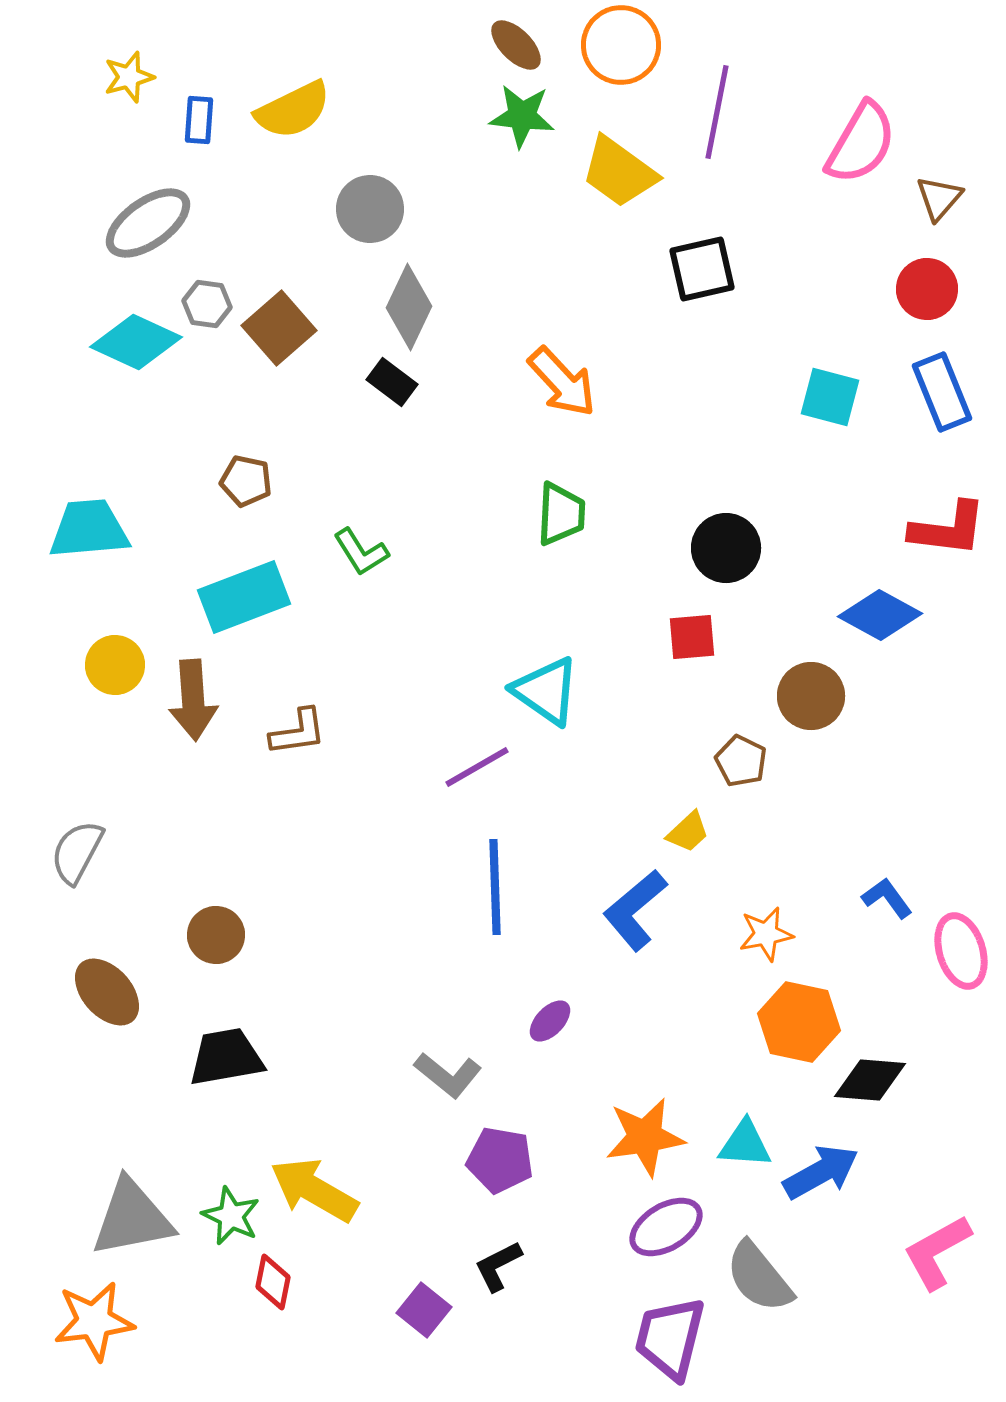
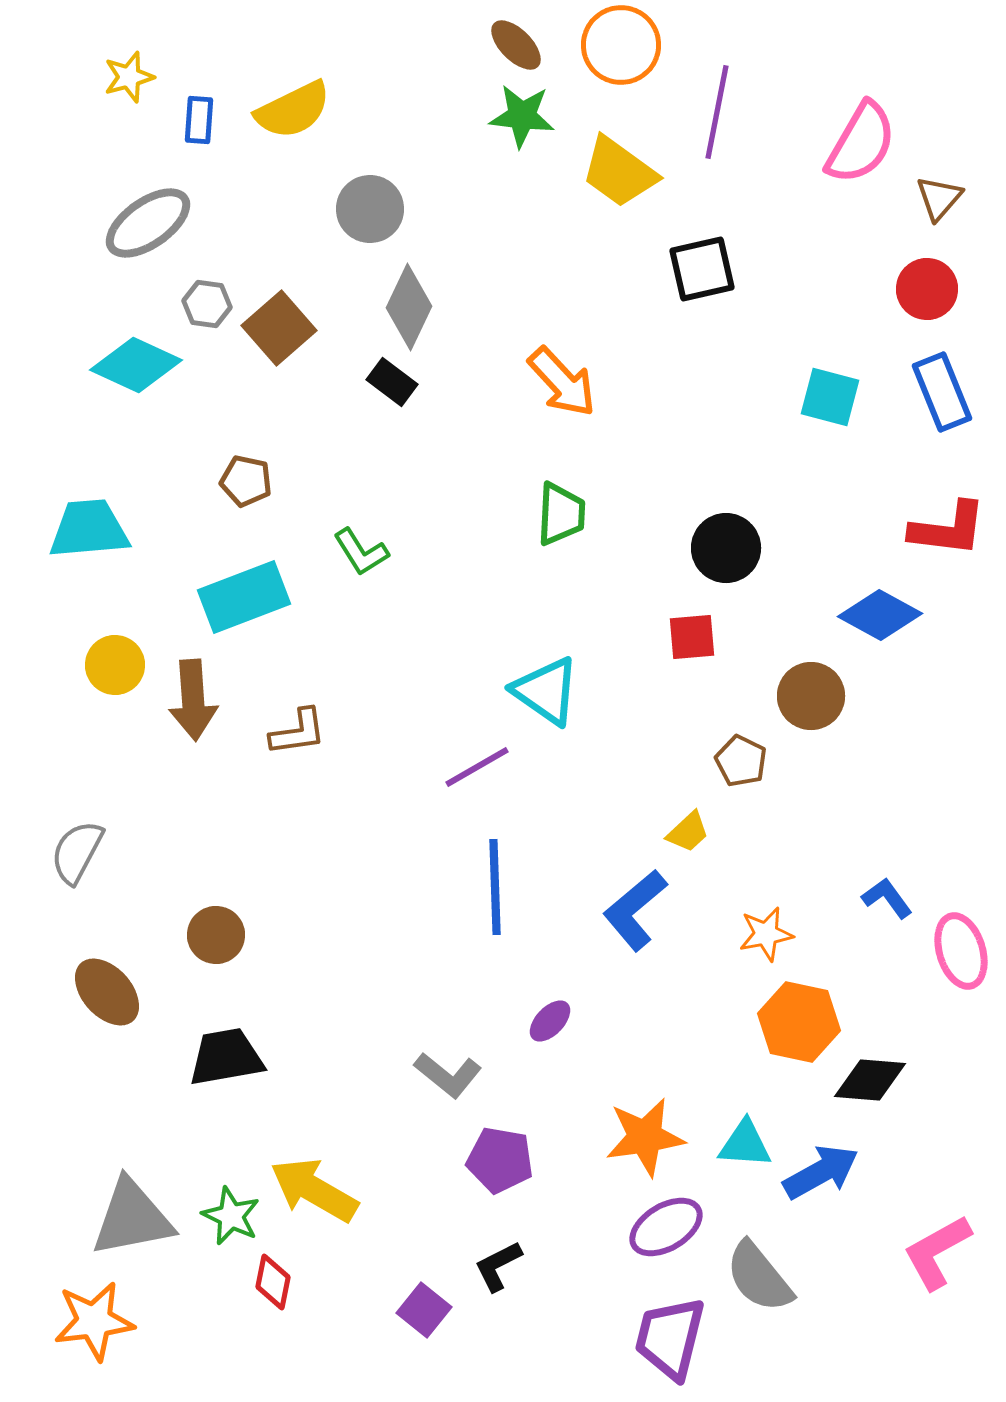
cyan diamond at (136, 342): moved 23 px down
